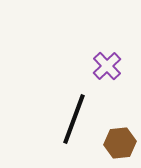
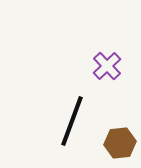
black line: moved 2 px left, 2 px down
